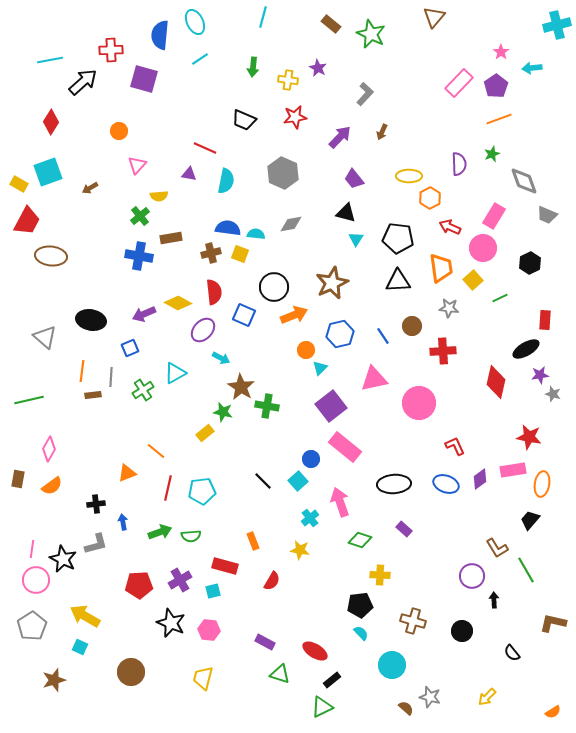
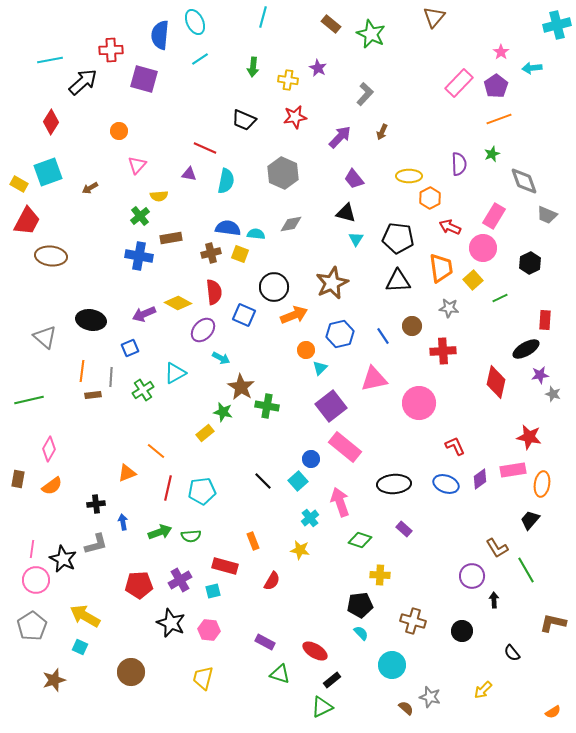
yellow arrow at (487, 697): moved 4 px left, 7 px up
